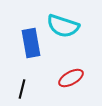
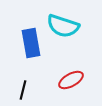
red ellipse: moved 2 px down
black line: moved 1 px right, 1 px down
